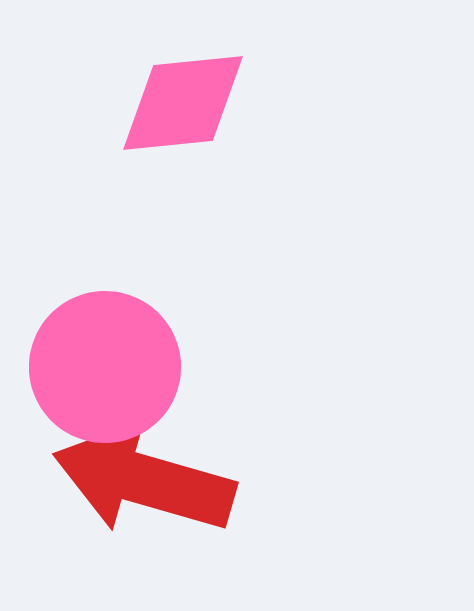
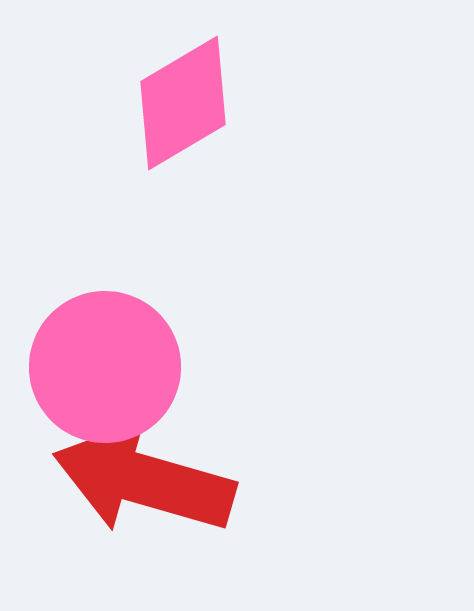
pink diamond: rotated 25 degrees counterclockwise
